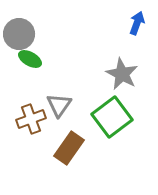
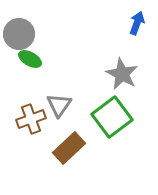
brown rectangle: rotated 12 degrees clockwise
